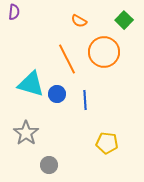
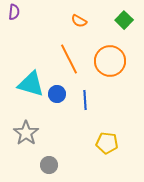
orange circle: moved 6 px right, 9 px down
orange line: moved 2 px right
